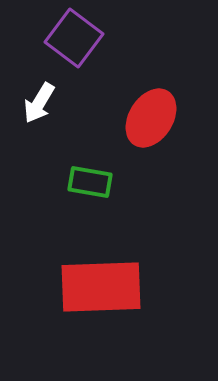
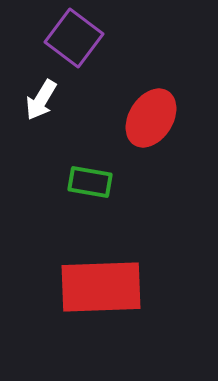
white arrow: moved 2 px right, 3 px up
